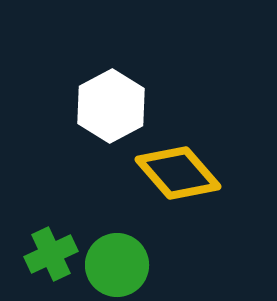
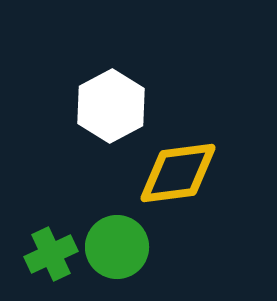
yellow diamond: rotated 56 degrees counterclockwise
green circle: moved 18 px up
